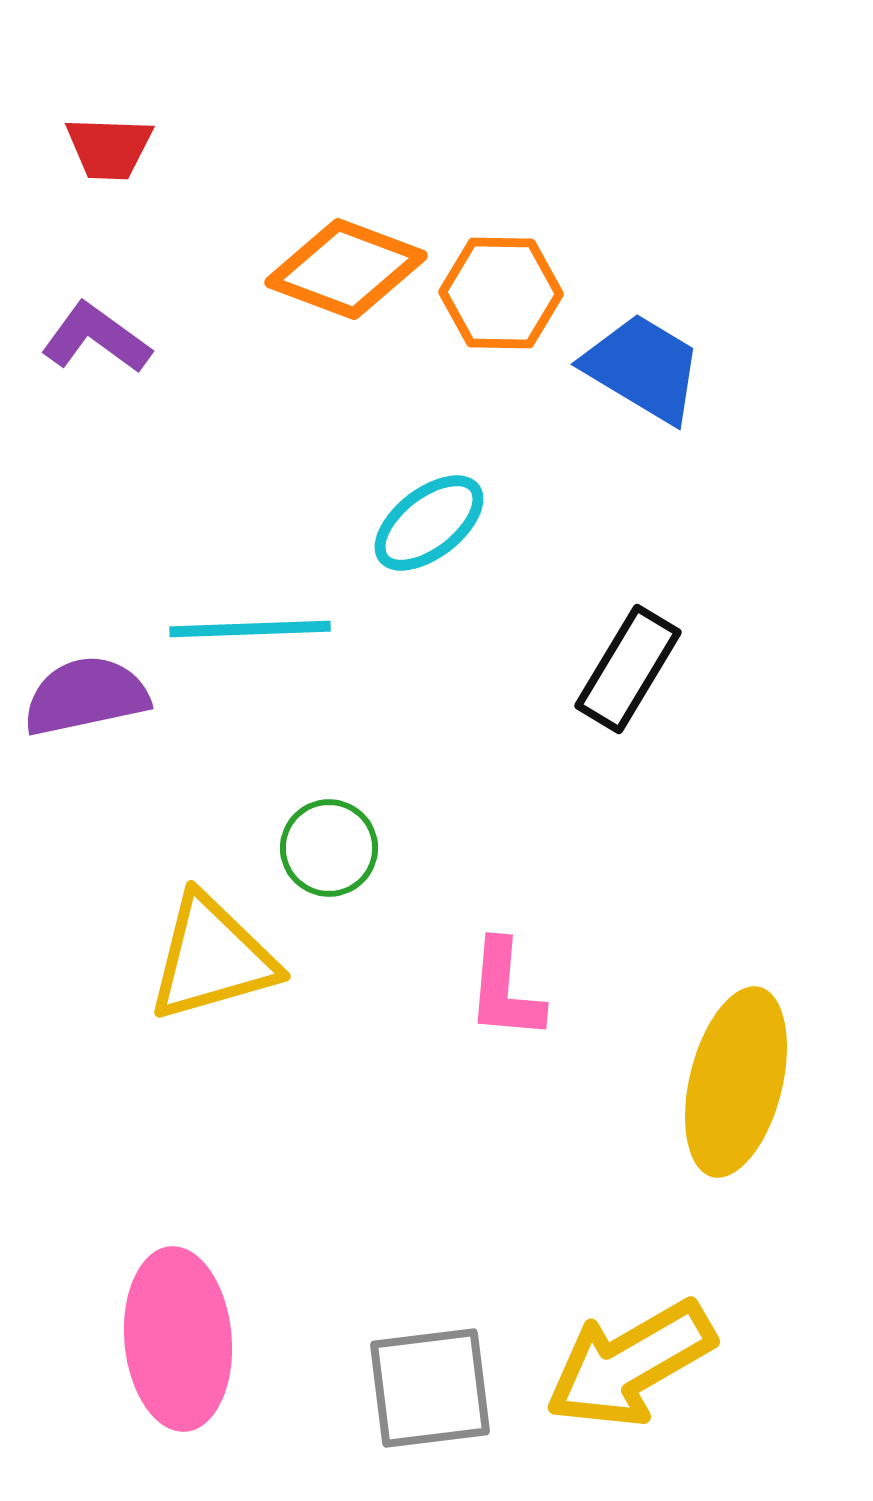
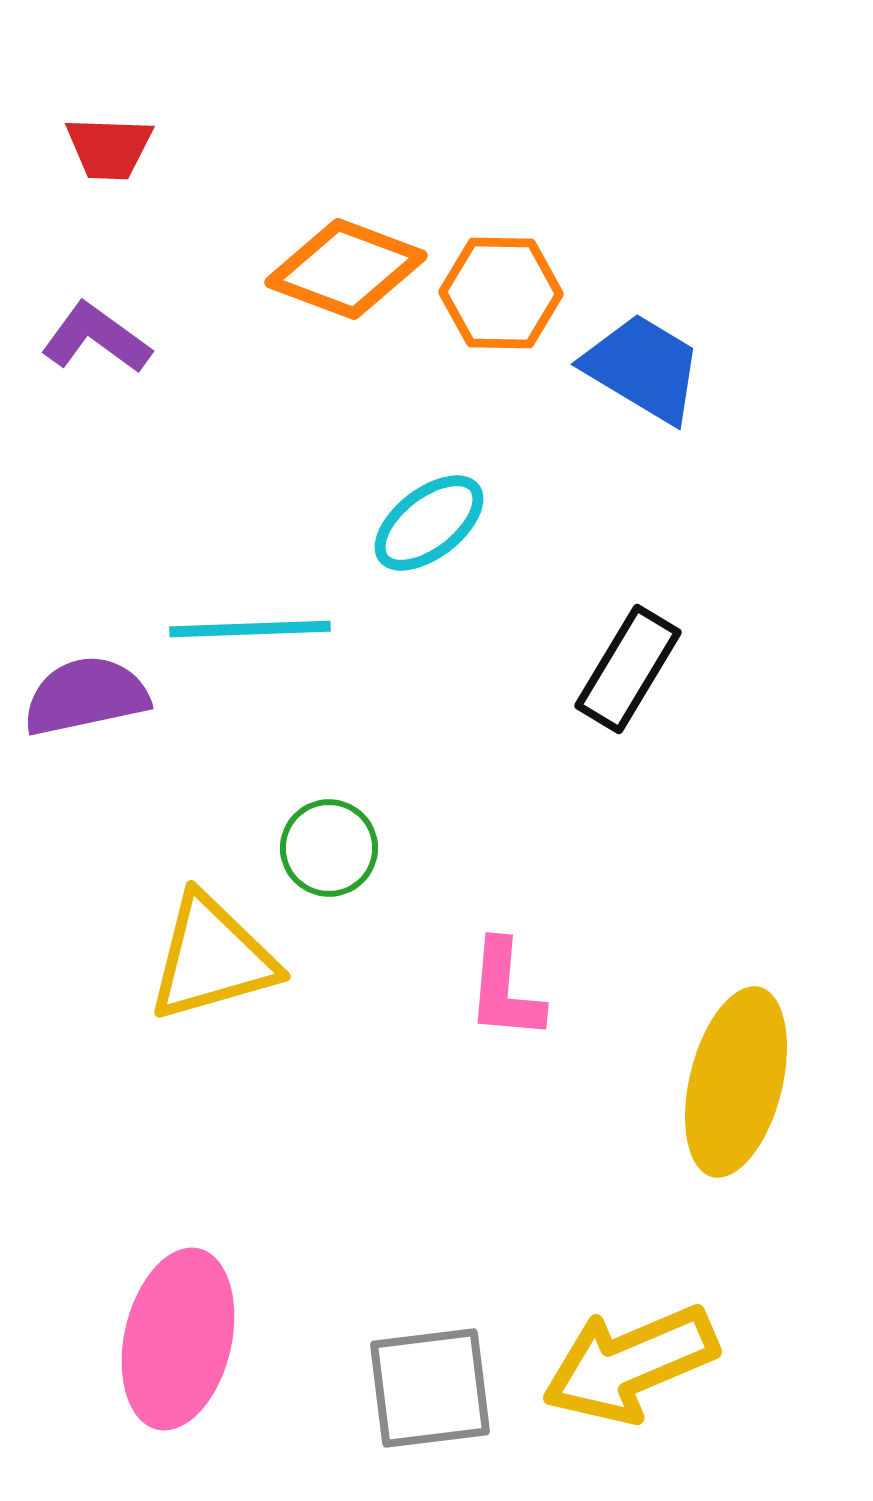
pink ellipse: rotated 18 degrees clockwise
yellow arrow: rotated 7 degrees clockwise
